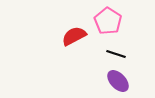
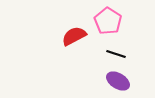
purple ellipse: rotated 15 degrees counterclockwise
